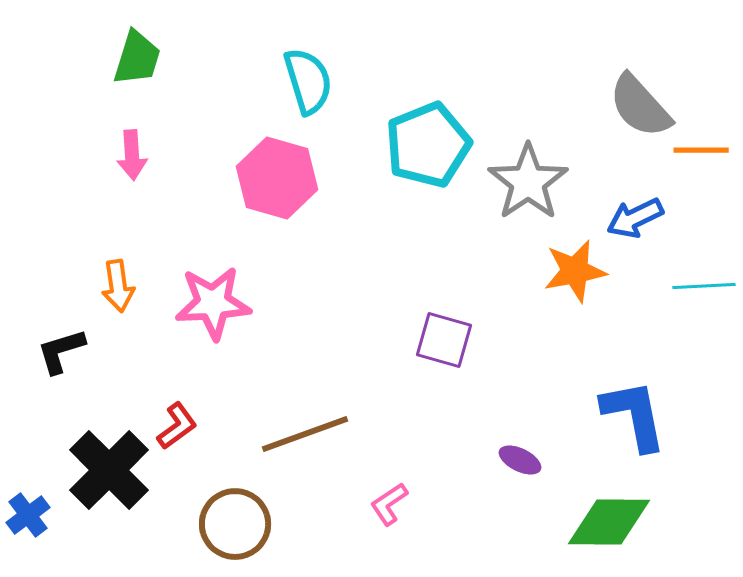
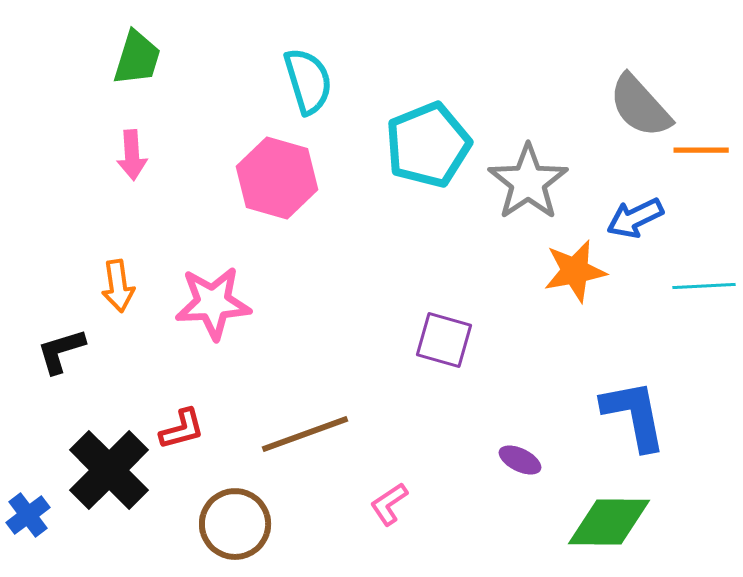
red L-shape: moved 5 px right, 3 px down; rotated 21 degrees clockwise
